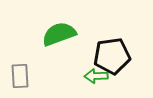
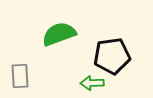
green arrow: moved 4 px left, 7 px down
